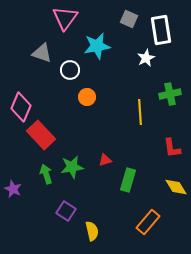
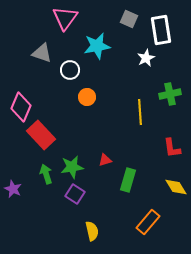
purple square: moved 9 px right, 17 px up
